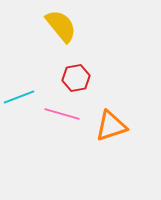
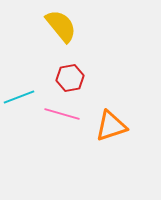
red hexagon: moved 6 px left
